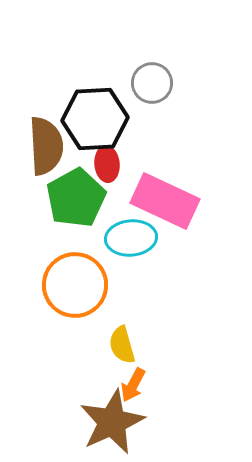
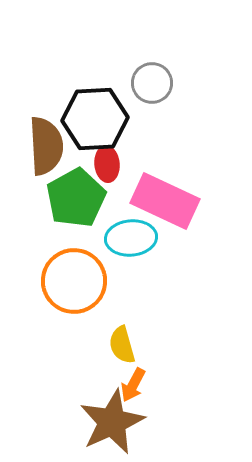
orange circle: moved 1 px left, 4 px up
